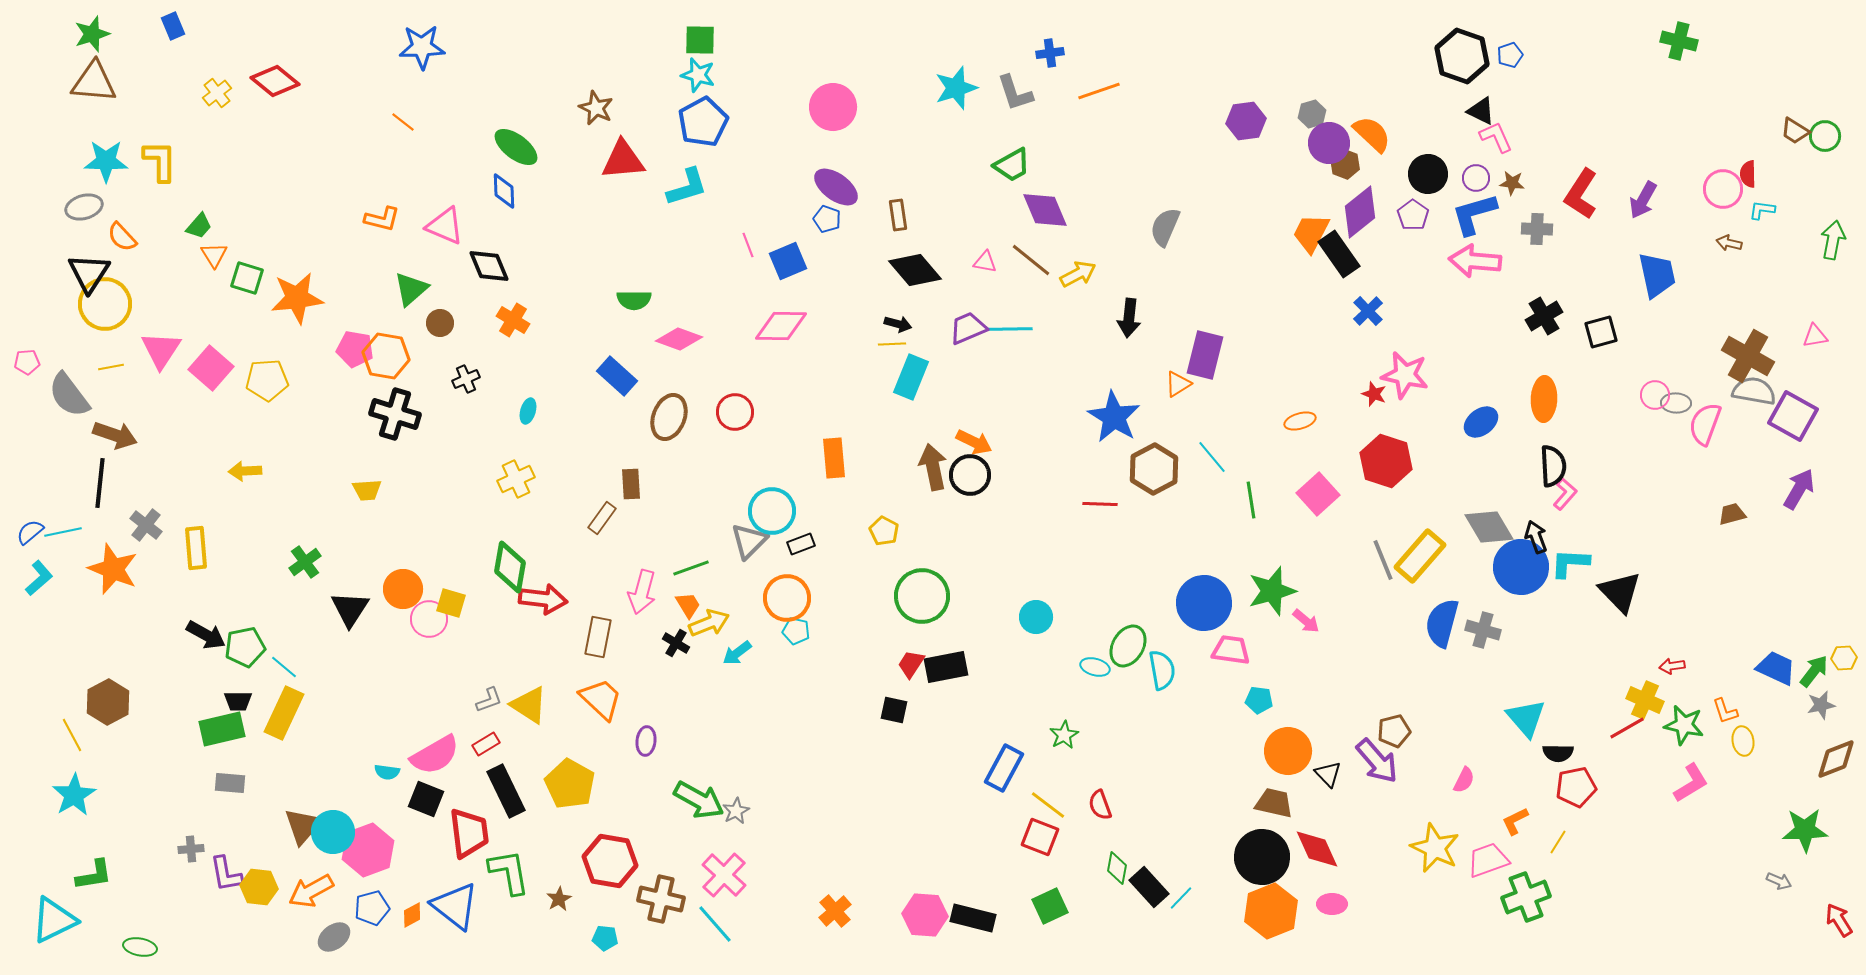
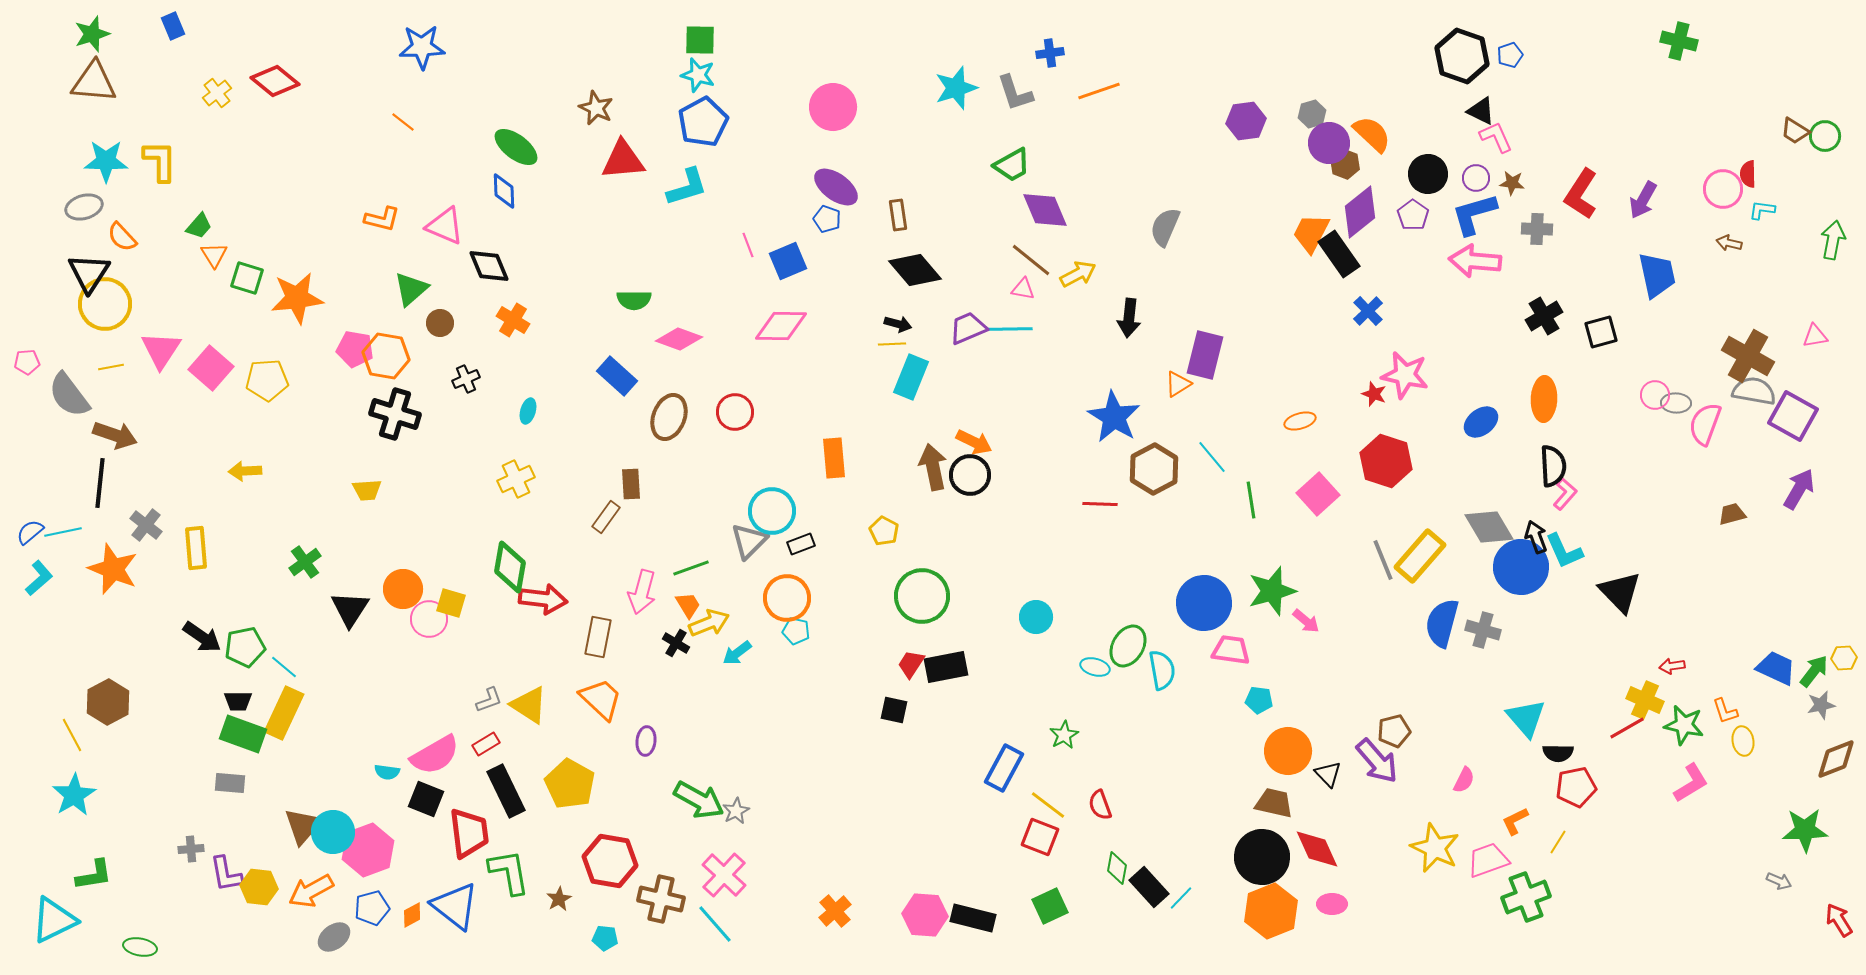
pink triangle at (985, 262): moved 38 px right, 27 px down
brown rectangle at (602, 518): moved 4 px right, 1 px up
cyan L-shape at (1570, 563): moved 6 px left, 12 px up; rotated 117 degrees counterclockwise
black arrow at (206, 635): moved 4 px left, 2 px down; rotated 6 degrees clockwise
green rectangle at (222, 729): moved 21 px right, 5 px down; rotated 33 degrees clockwise
